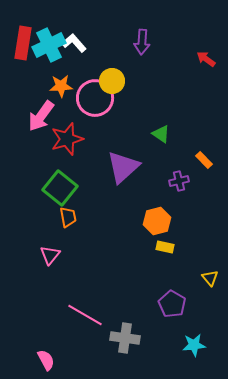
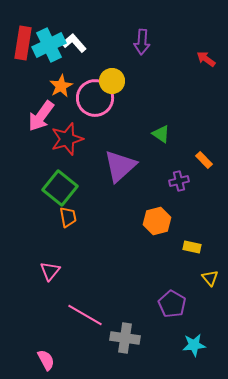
orange star: rotated 25 degrees counterclockwise
purple triangle: moved 3 px left, 1 px up
yellow rectangle: moved 27 px right
pink triangle: moved 16 px down
